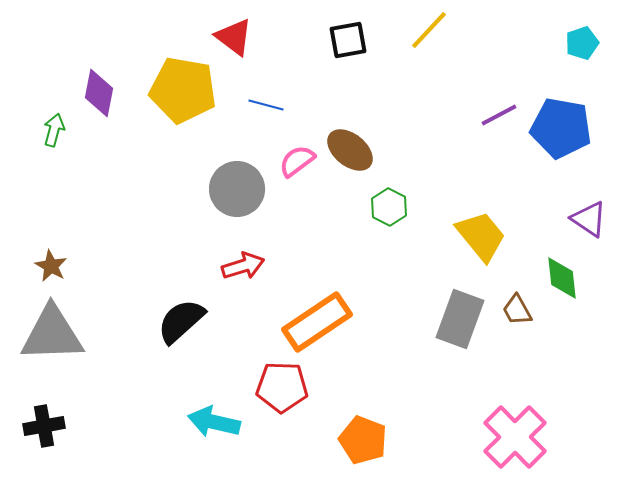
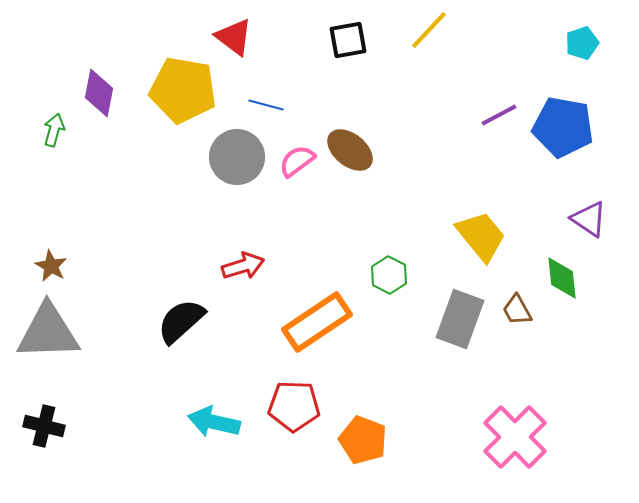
blue pentagon: moved 2 px right, 1 px up
gray circle: moved 32 px up
green hexagon: moved 68 px down
gray triangle: moved 4 px left, 2 px up
red pentagon: moved 12 px right, 19 px down
black cross: rotated 24 degrees clockwise
